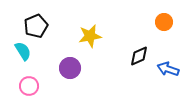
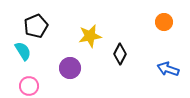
black diamond: moved 19 px left, 2 px up; rotated 40 degrees counterclockwise
